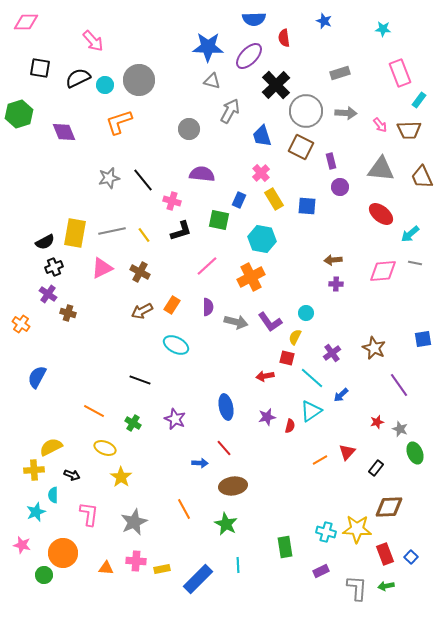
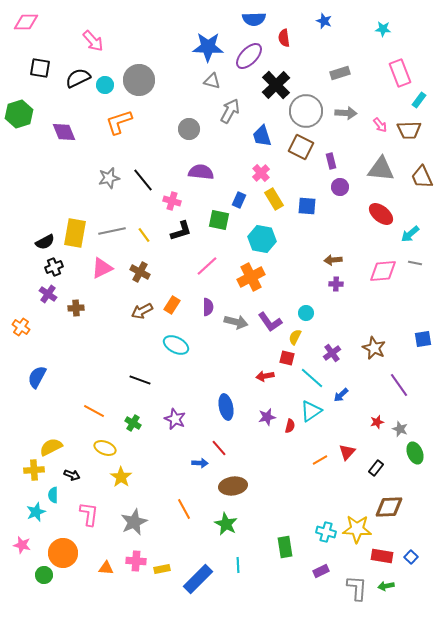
purple semicircle at (202, 174): moved 1 px left, 2 px up
brown cross at (68, 313): moved 8 px right, 5 px up; rotated 21 degrees counterclockwise
orange cross at (21, 324): moved 3 px down
red line at (224, 448): moved 5 px left
red rectangle at (385, 554): moved 3 px left, 2 px down; rotated 60 degrees counterclockwise
